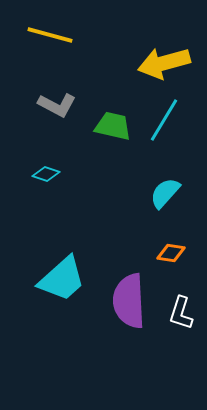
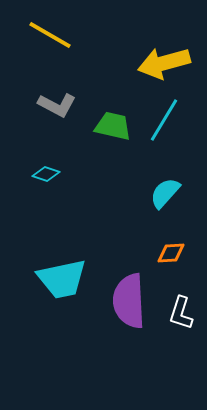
yellow line: rotated 15 degrees clockwise
orange diamond: rotated 12 degrees counterclockwise
cyan trapezoid: rotated 30 degrees clockwise
